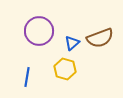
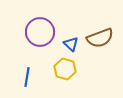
purple circle: moved 1 px right, 1 px down
blue triangle: moved 1 px left, 1 px down; rotated 35 degrees counterclockwise
